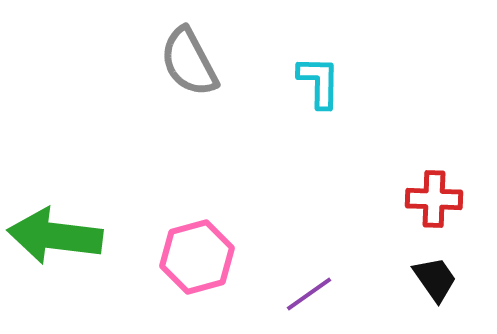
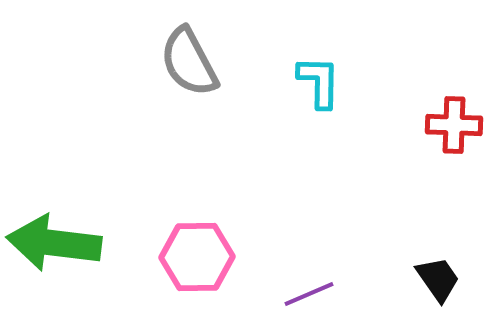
red cross: moved 20 px right, 74 px up
green arrow: moved 1 px left, 7 px down
pink hexagon: rotated 14 degrees clockwise
black trapezoid: moved 3 px right
purple line: rotated 12 degrees clockwise
